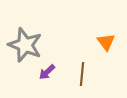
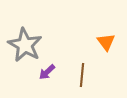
gray star: rotated 8 degrees clockwise
brown line: moved 1 px down
